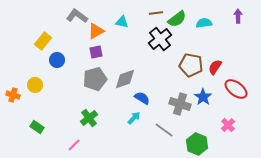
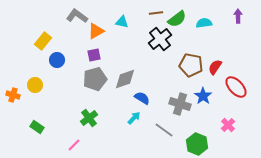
purple square: moved 2 px left, 3 px down
red ellipse: moved 2 px up; rotated 10 degrees clockwise
blue star: moved 1 px up
